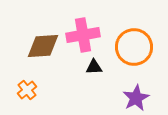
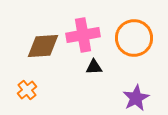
orange circle: moved 9 px up
